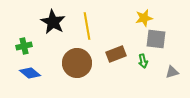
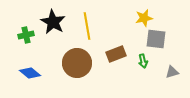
green cross: moved 2 px right, 11 px up
